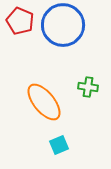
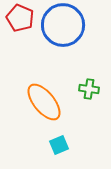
red pentagon: moved 3 px up
green cross: moved 1 px right, 2 px down
